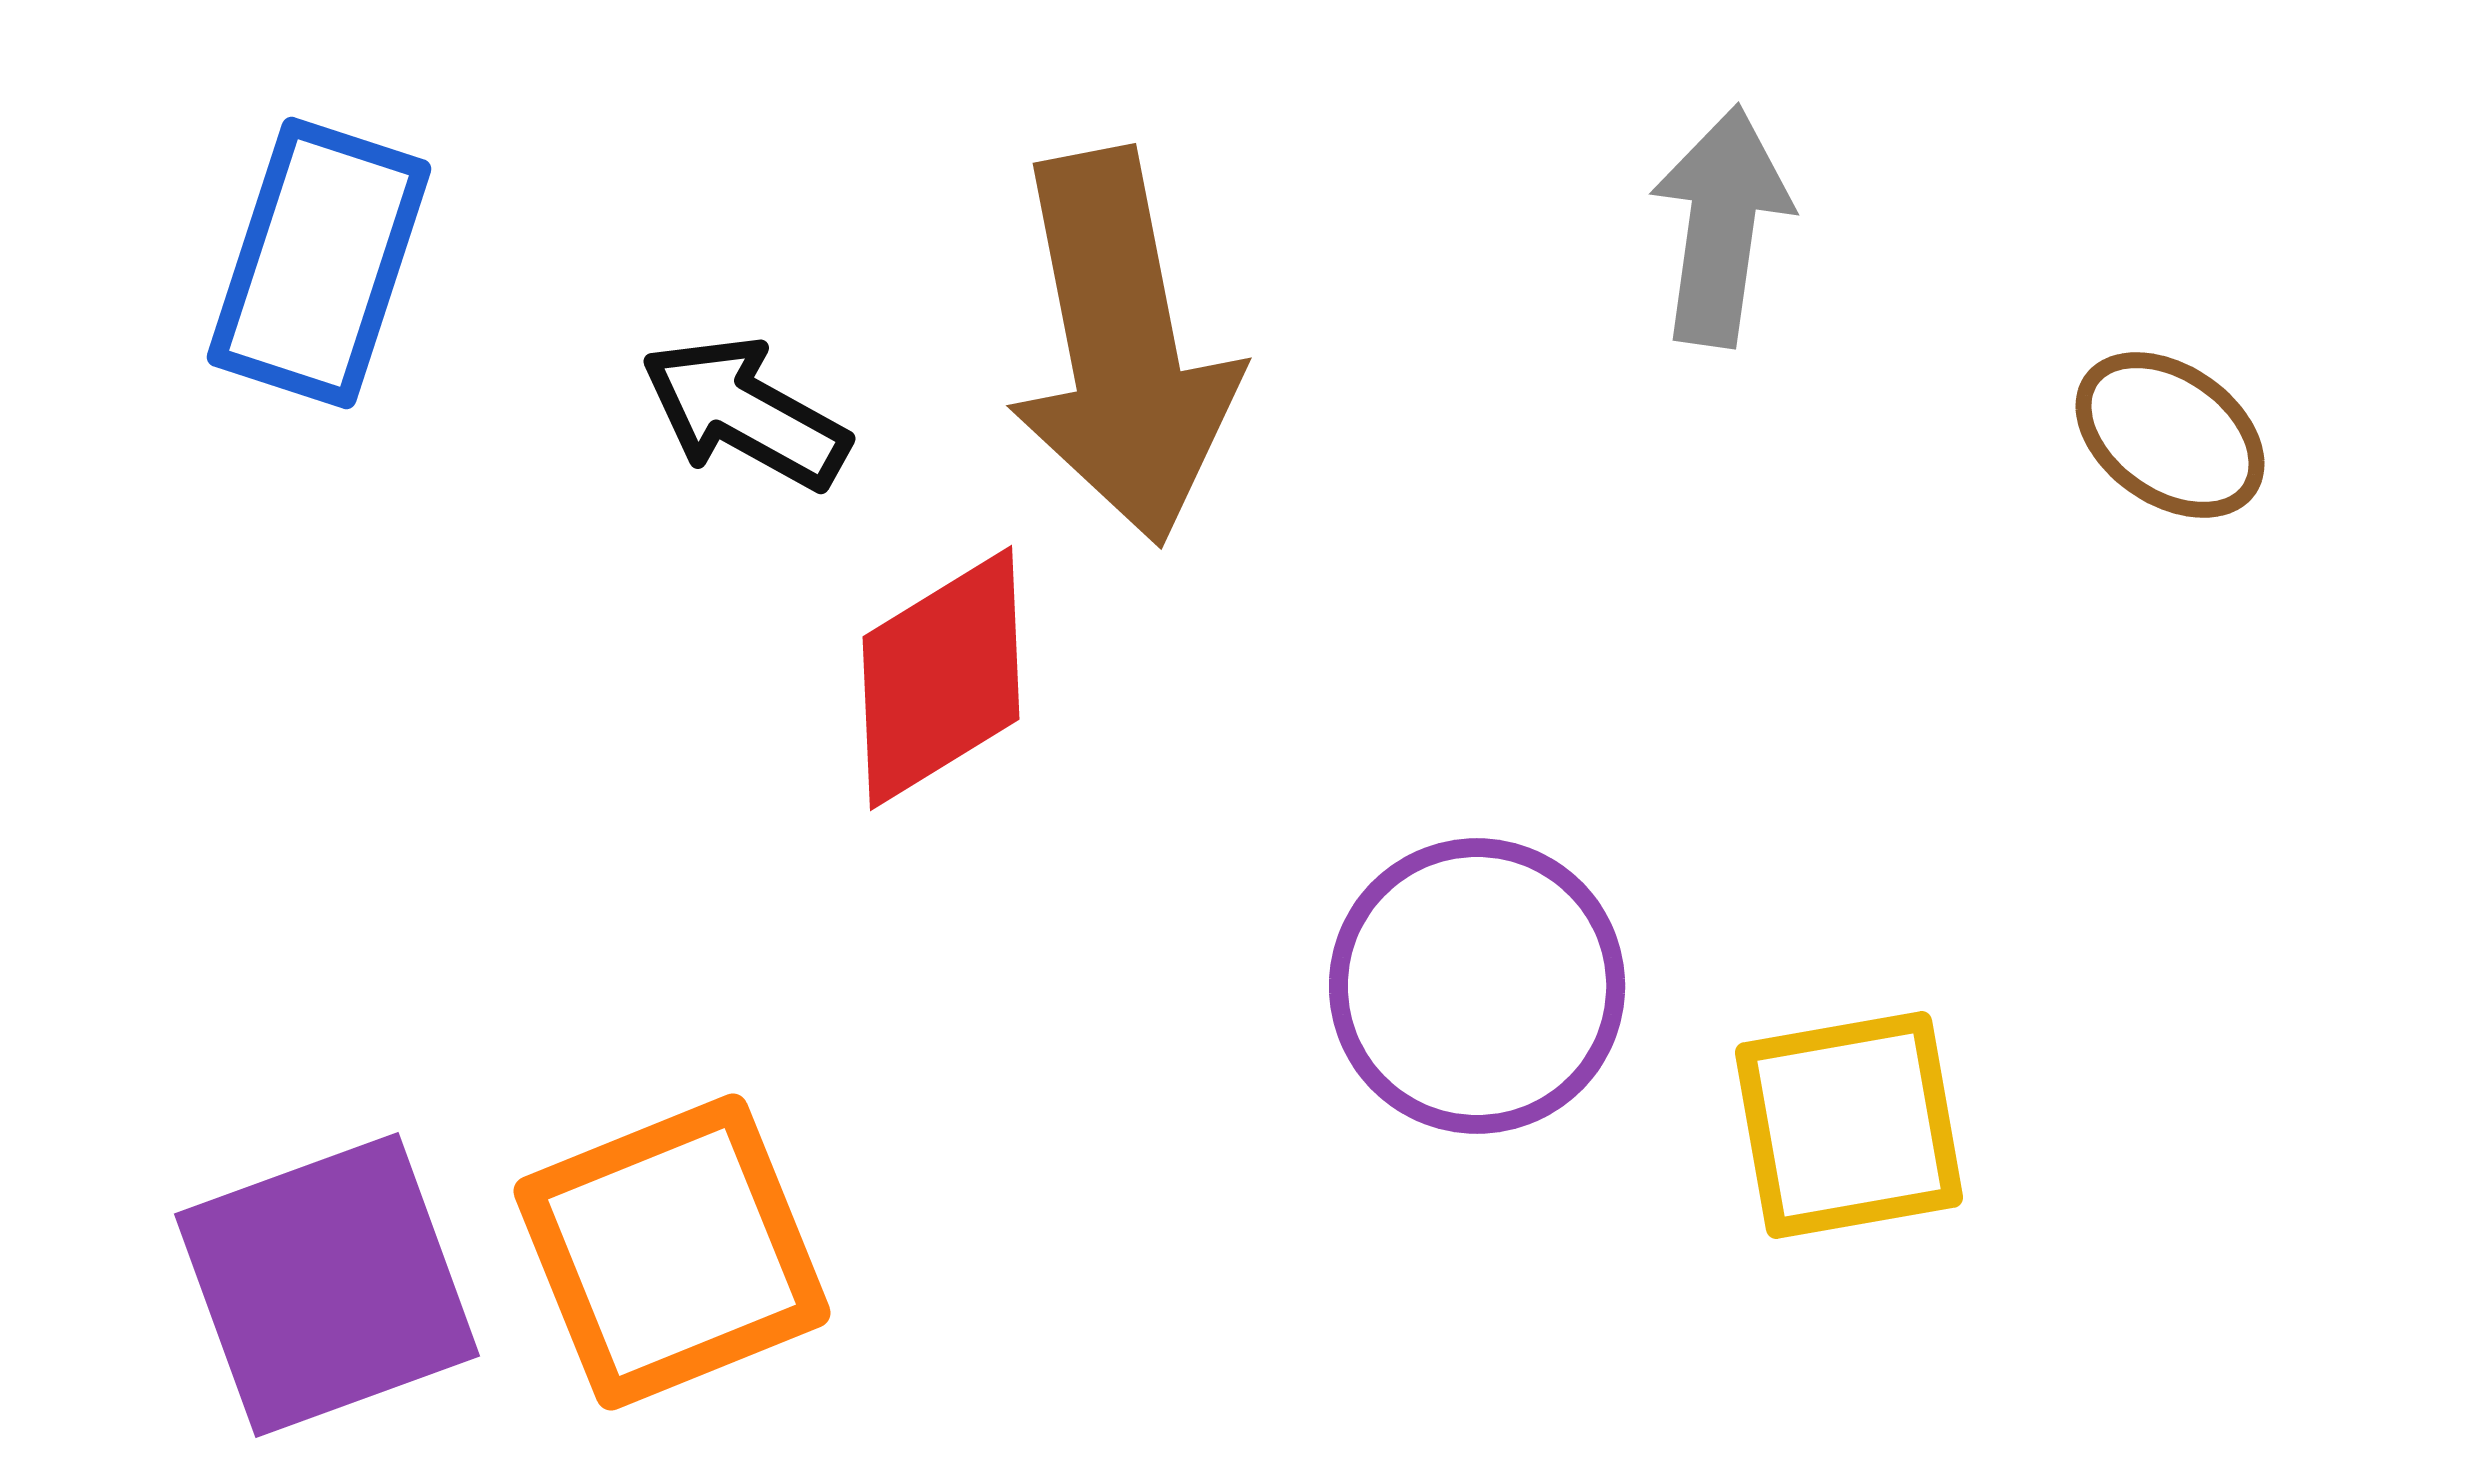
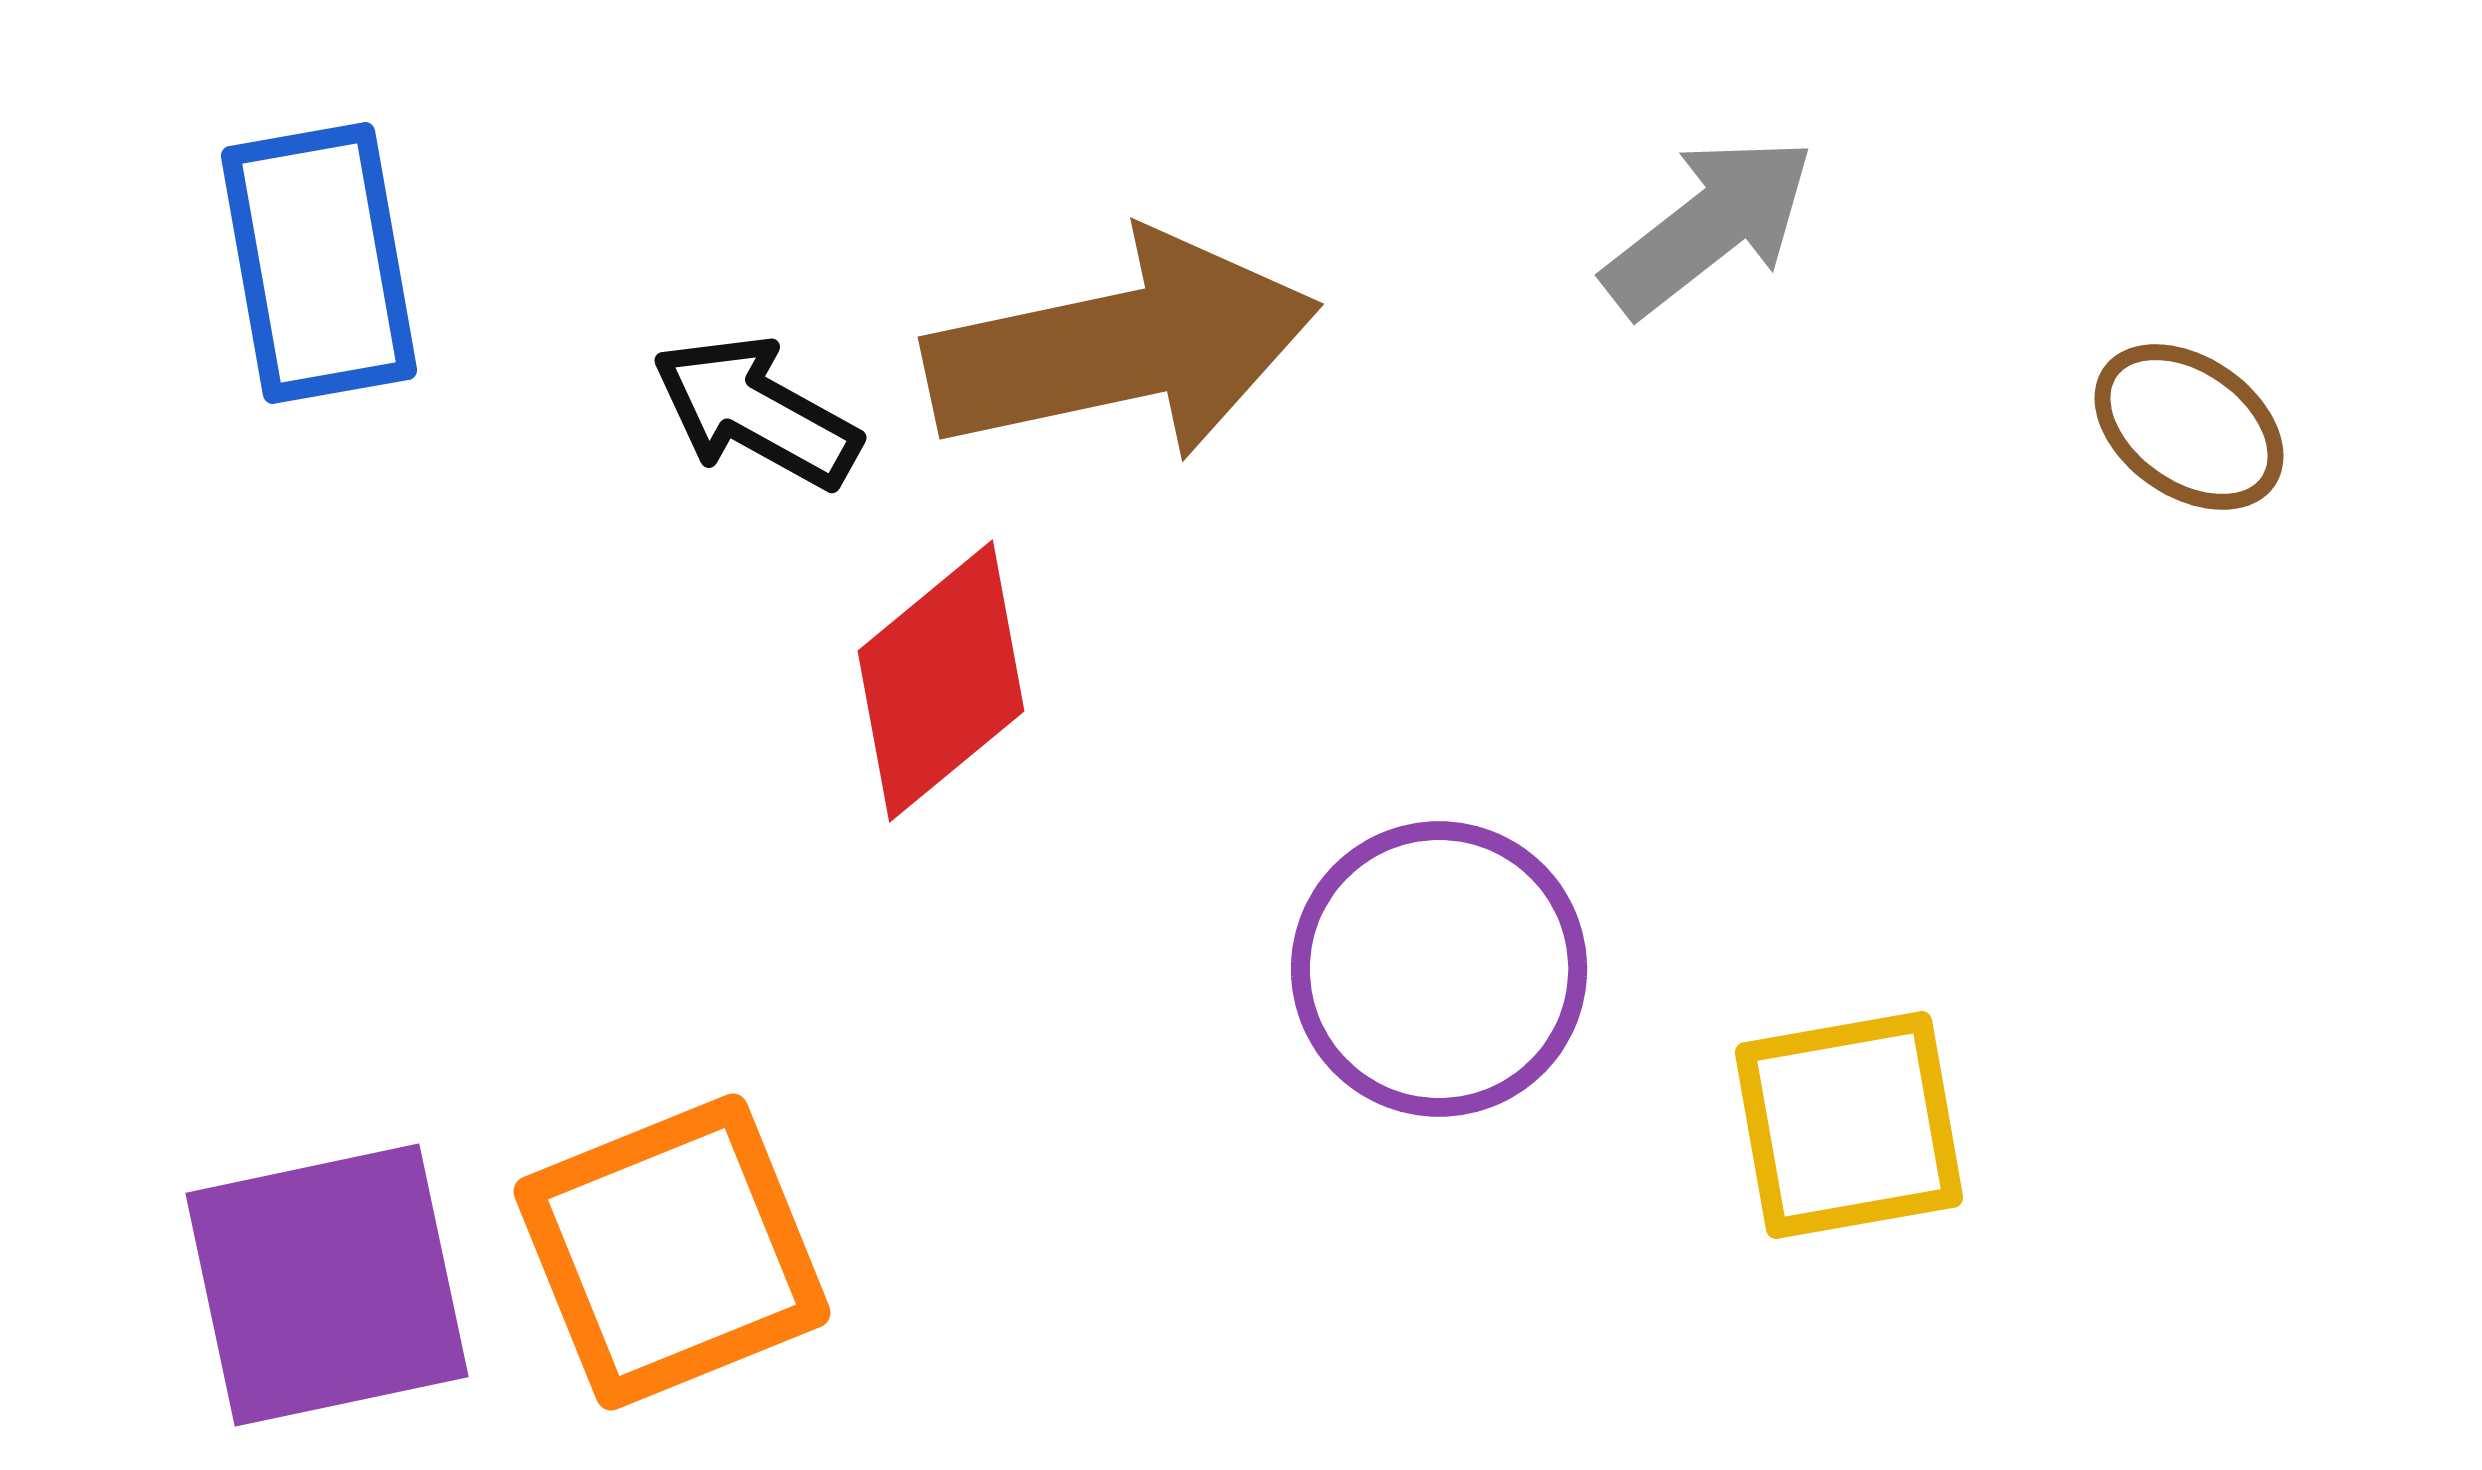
gray arrow: moved 12 px left; rotated 44 degrees clockwise
blue rectangle: rotated 28 degrees counterclockwise
brown arrow: rotated 91 degrees counterclockwise
black arrow: moved 11 px right, 1 px up
brown ellipse: moved 19 px right, 8 px up
red diamond: moved 3 px down; rotated 8 degrees counterclockwise
purple circle: moved 38 px left, 17 px up
purple square: rotated 8 degrees clockwise
